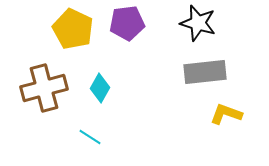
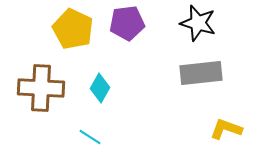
gray rectangle: moved 4 px left, 1 px down
brown cross: moved 3 px left; rotated 18 degrees clockwise
yellow L-shape: moved 15 px down
